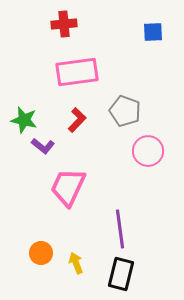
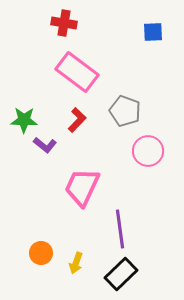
red cross: moved 1 px up; rotated 15 degrees clockwise
pink rectangle: rotated 45 degrees clockwise
green star: rotated 12 degrees counterclockwise
purple L-shape: moved 2 px right, 1 px up
pink trapezoid: moved 14 px right
yellow arrow: rotated 140 degrees counterclockwise
black rectangle: rotated 32 degrees clockwise
